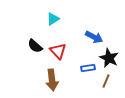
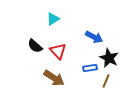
blue rectangle: moved 2 px right
brown arrow: moved 2 px right, 2 px up; rotated 50 degrees counterclockwise
